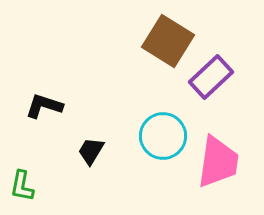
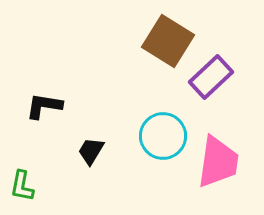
black L-shape: rotated 9 degrees counterclockwise
